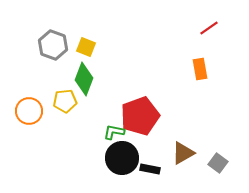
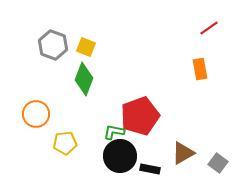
yellow pentagon: moved 42 px down
orange circle: moved 7 px right, 3 px down
black circle: moved 2 px left, 2 px up
